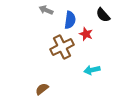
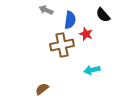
brown cross: moved 2 px up; rotated 15 degrees clockwise
